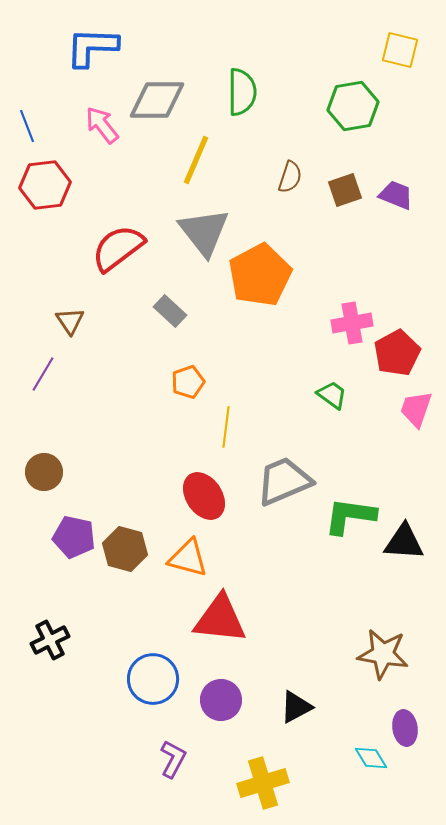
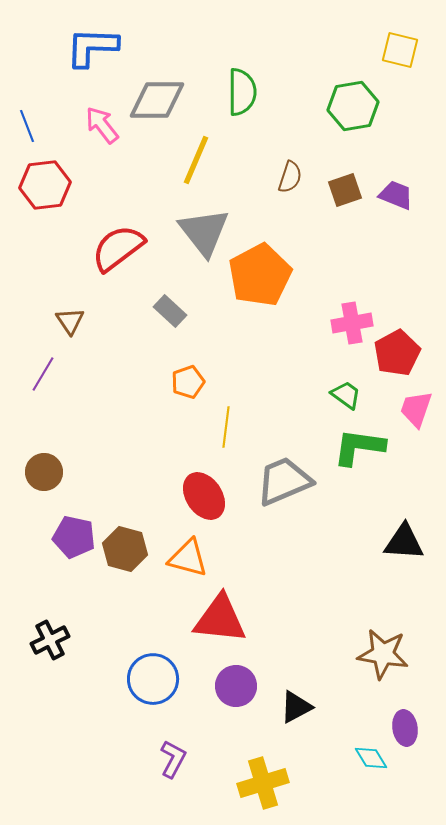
green trapezoid at (332, 395): moved 14 px right
green L-shape at (350, 516): moved 9 px right, 69 px up
purple circle at (221, 700): moved 15 px right, 14 px up
